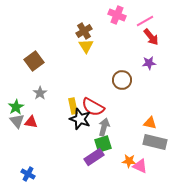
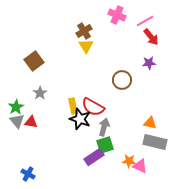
green square: moved 2 px right, 1 px down
